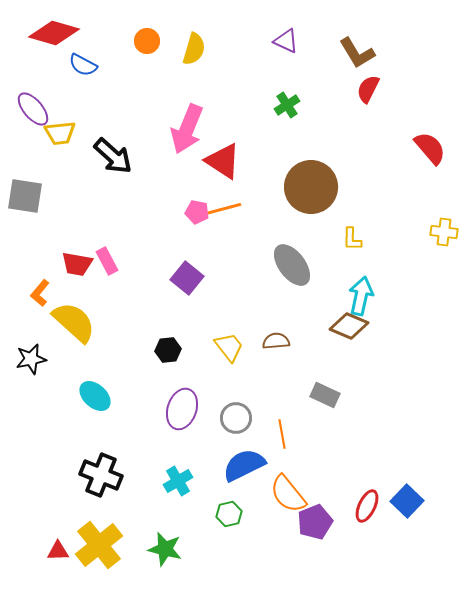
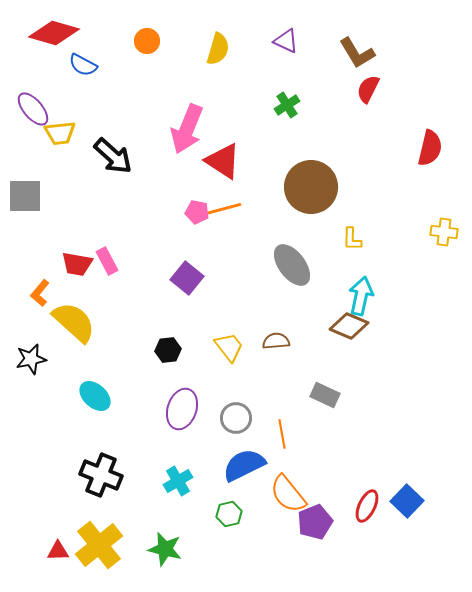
yellow semicircle at (194, 49): moved 24 px right
red semicircle at (430, 148): rotated 54 degrees clockwise
gray square at (25, 196): rotated 9 degrees counterclockwise
